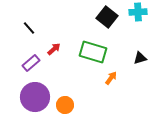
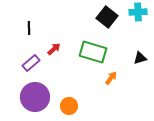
black line: rotated 40 degrees clockwise
orange circle: moved 4 px right, 1 px down
